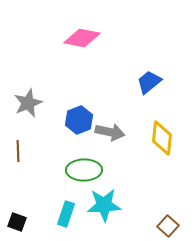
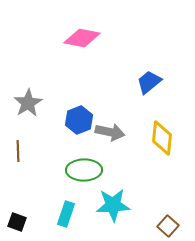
gray star: rotated 8 degrees counterclockwise
cyan star: moved 9 px right
